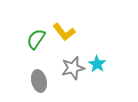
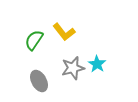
green semicircle: moved 2 px left, 1 px down
gray ellipse: rotated 15 degrees counterclockwise
